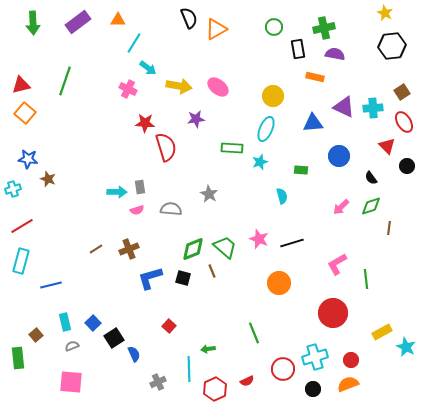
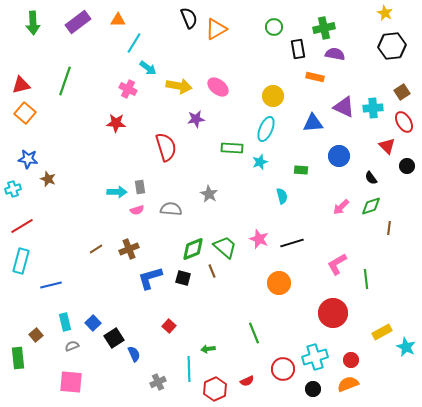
red star at (145, 123): moved 29 px left
